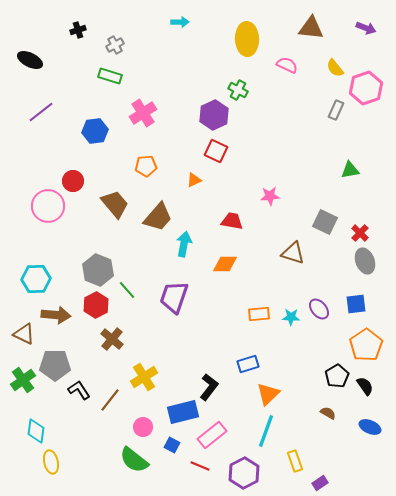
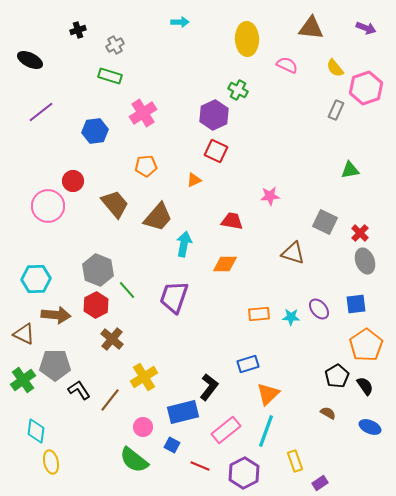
pink rectangle at (212, 435): moved 14 px right, 5 px up
